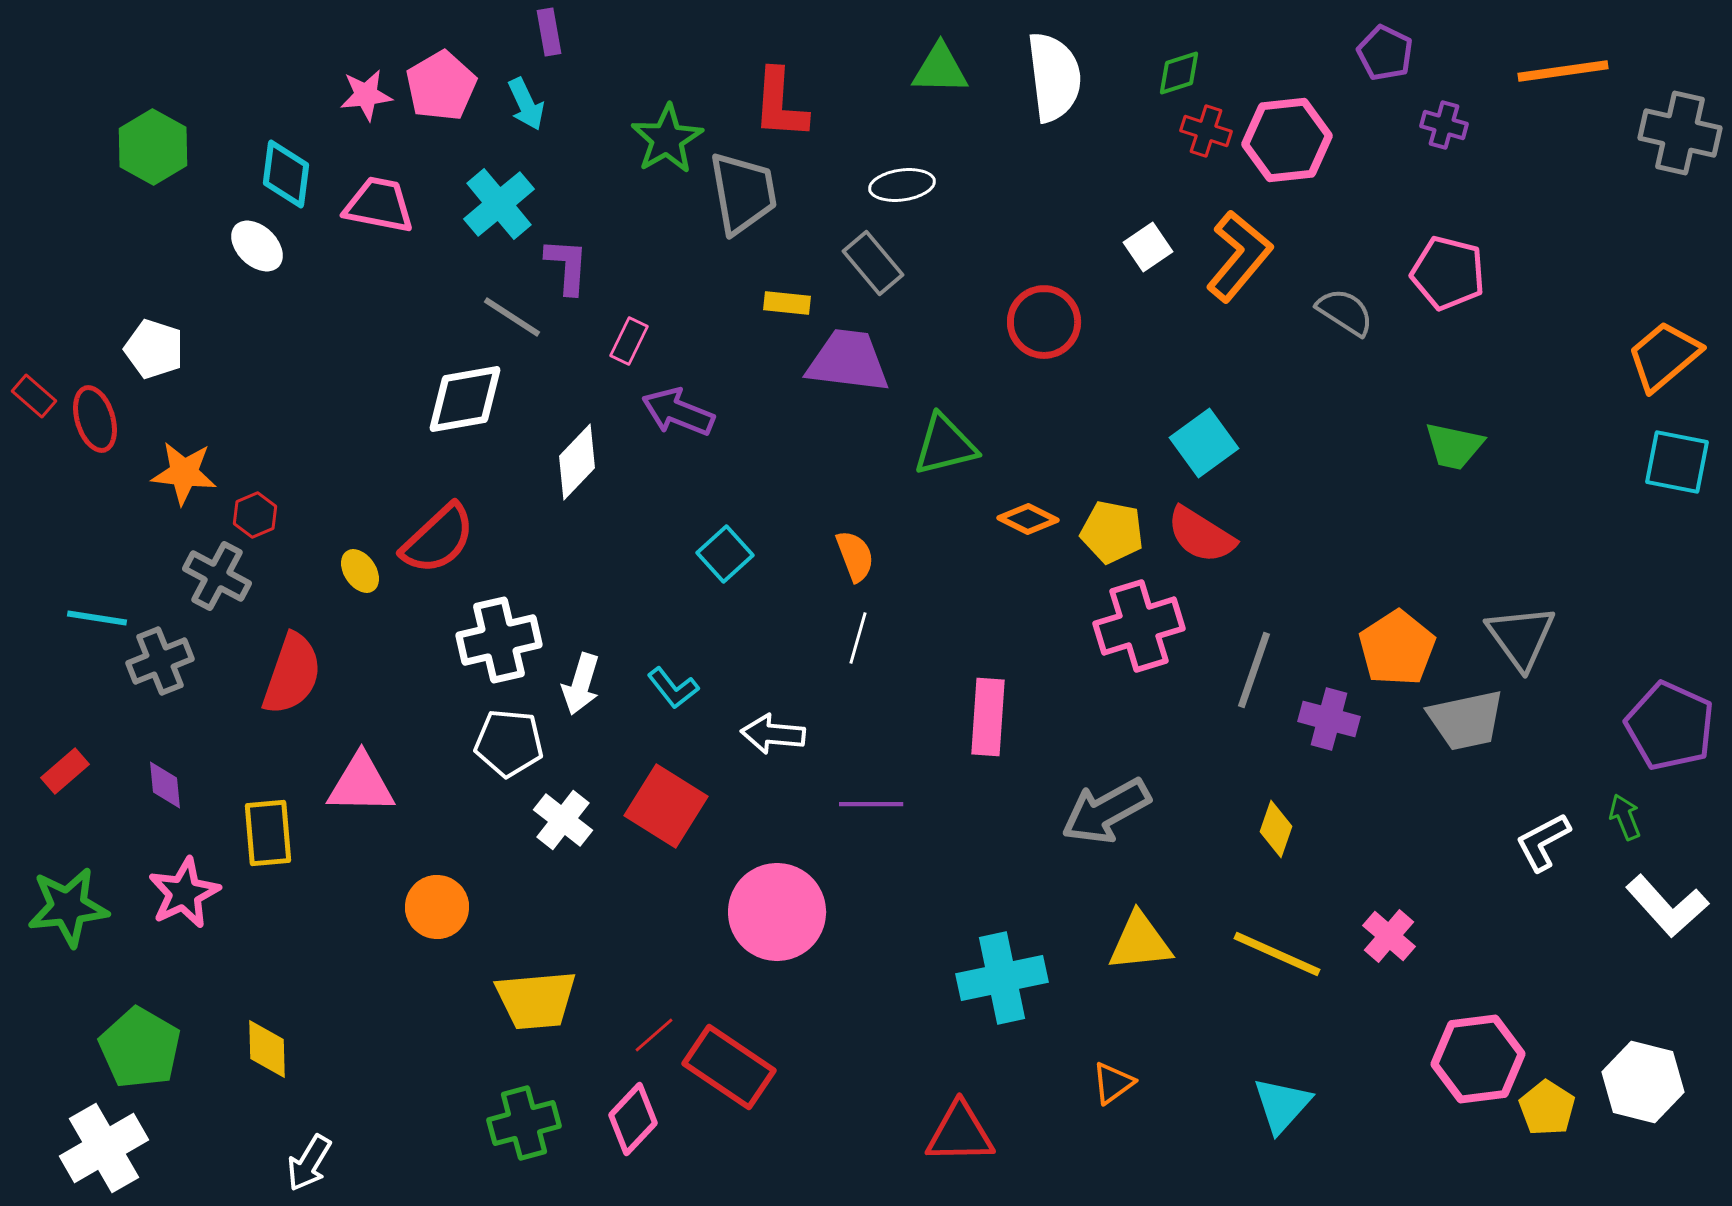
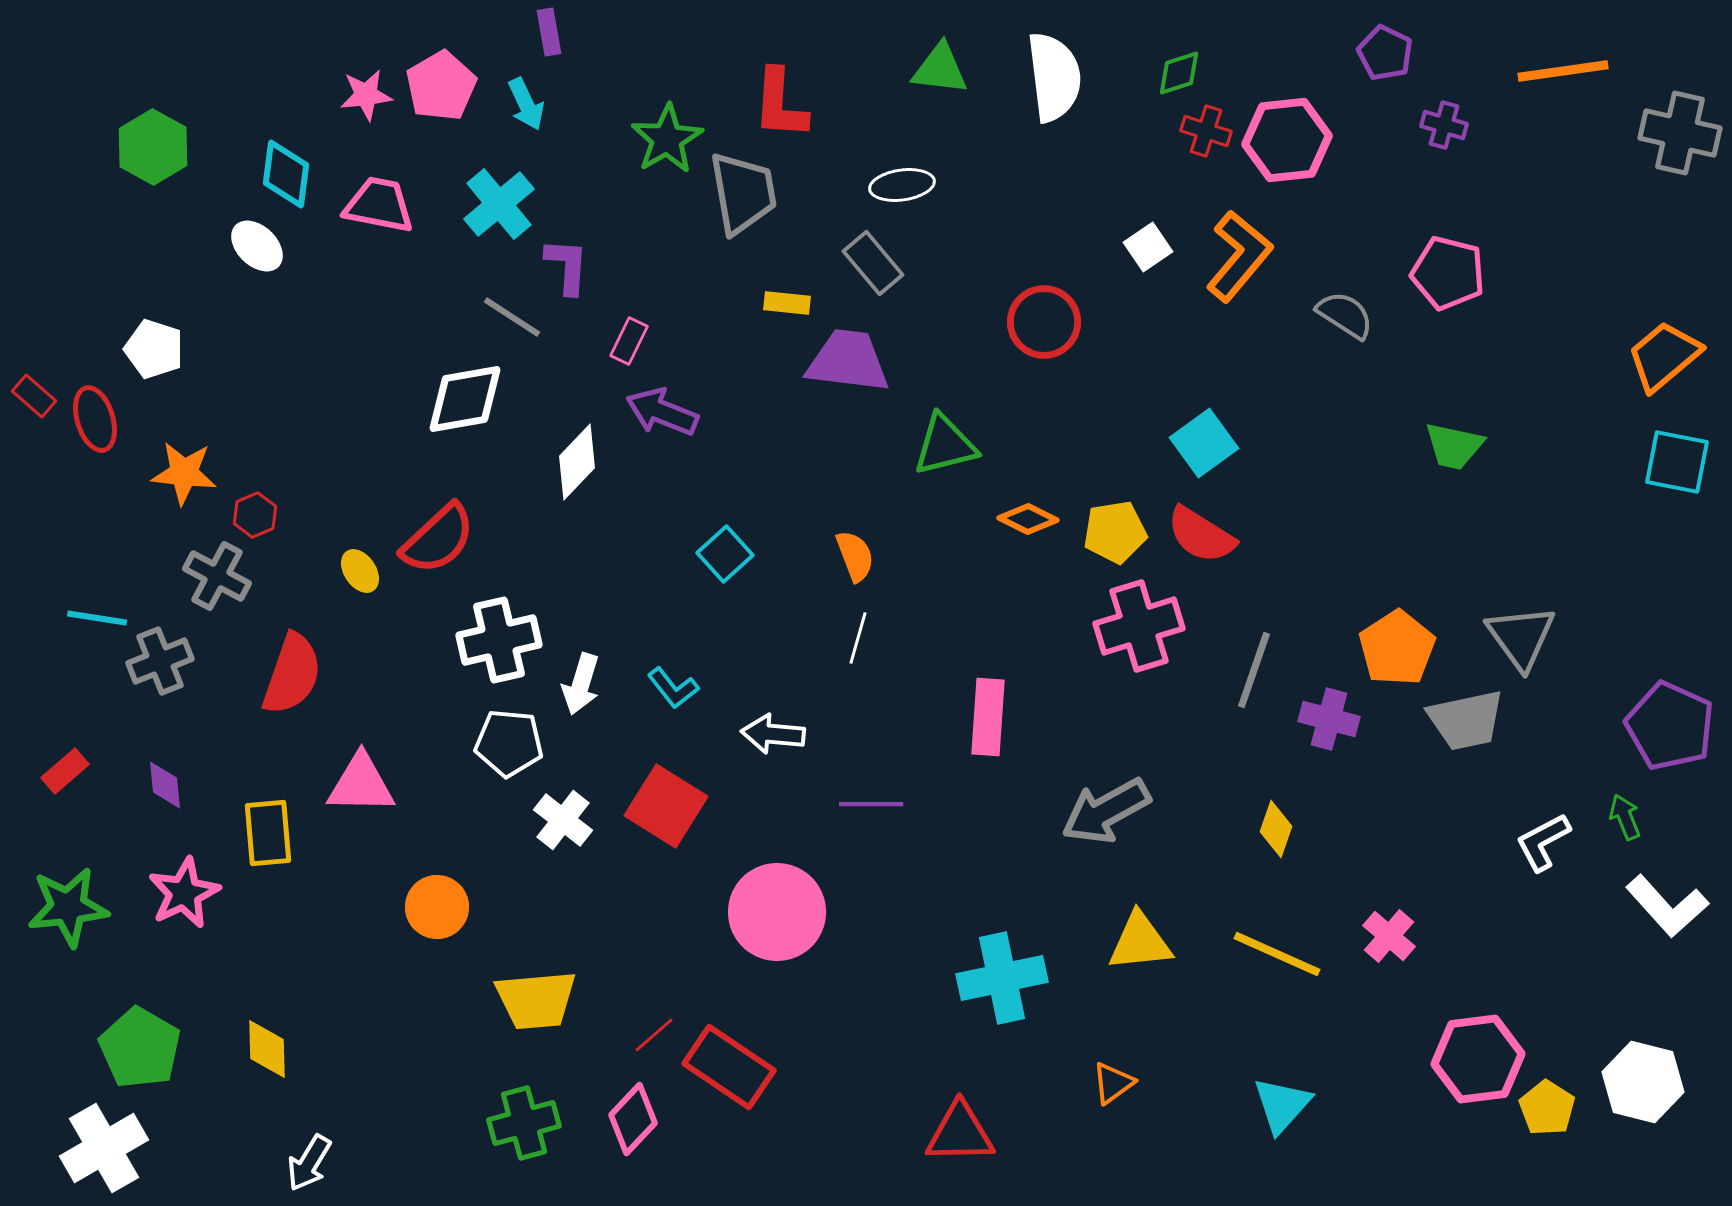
green triangle at (940, 69): rotated 6 degrees clockwise
gray semicircle at (1345, 312): moved 3 px down
purple arrow at (678, 412): moved 16 px left
yellow pentagon at (1112, 532): moved 3 px right; rotated 20 degrees counterclockwise
